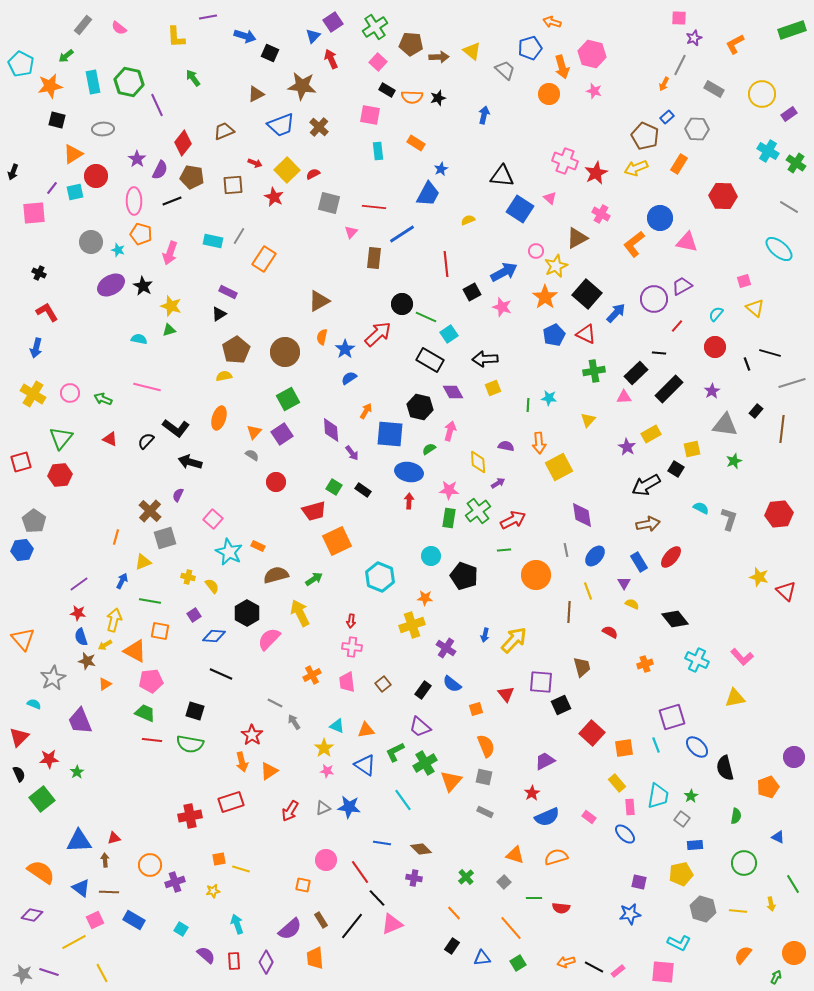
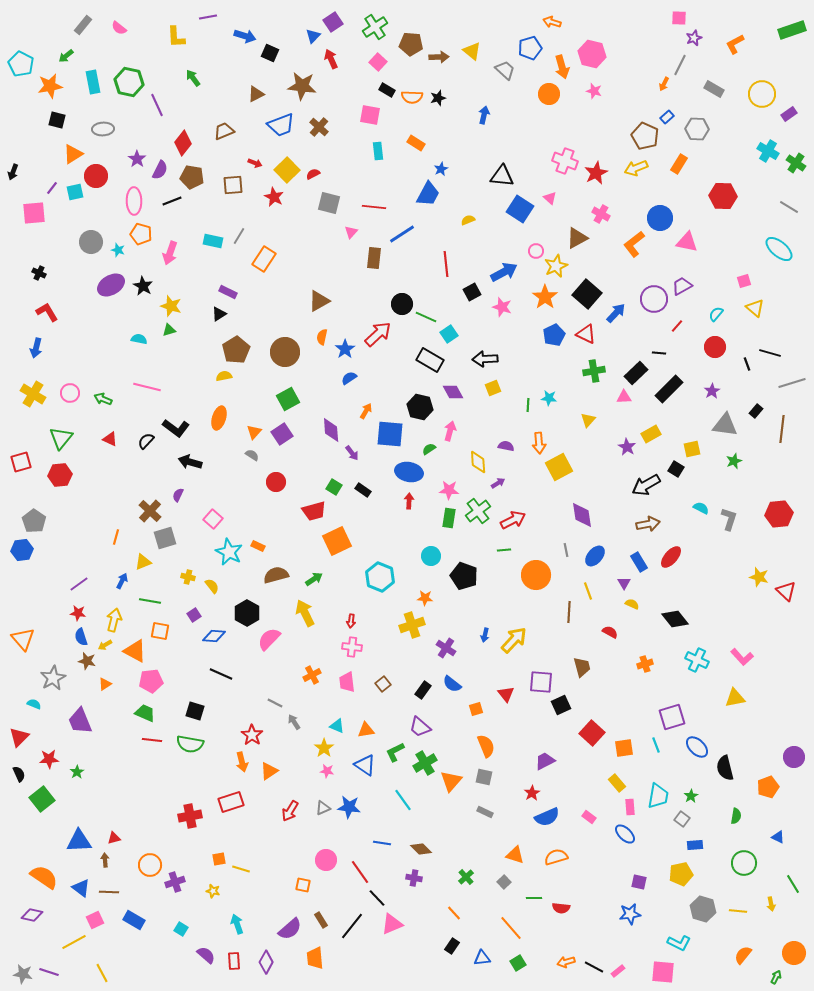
yellow arrow at (300, 613): moved 5 px right
orange semicircle at (41, 872): moved 3 px right, 5 px down
yellow star at (213, 891): rotated 24 degrees clockwise
